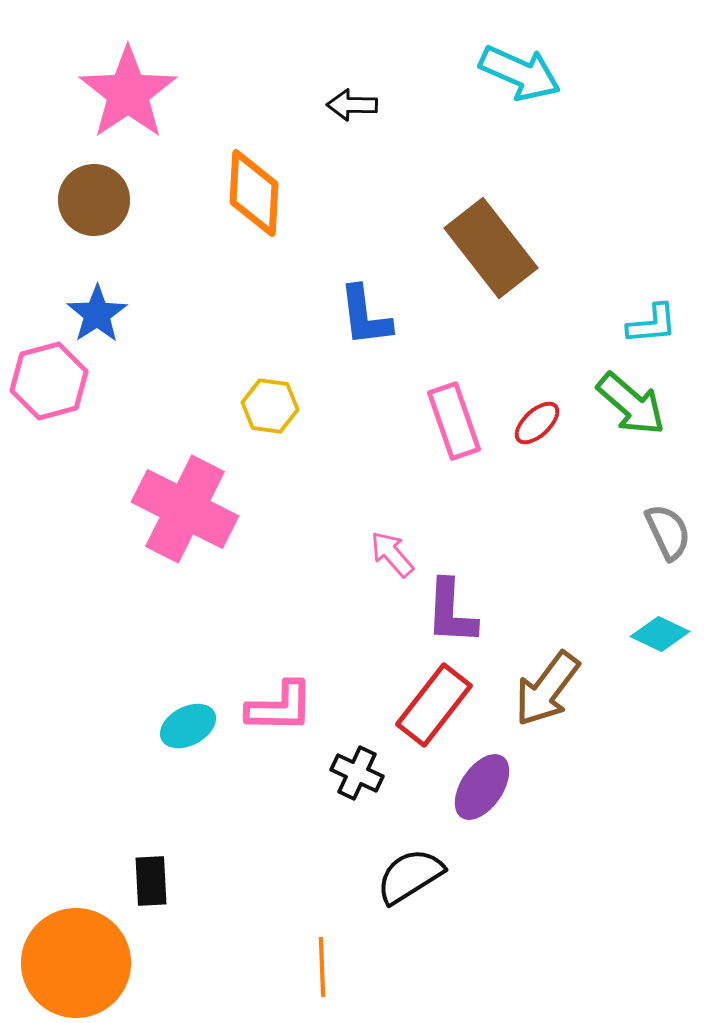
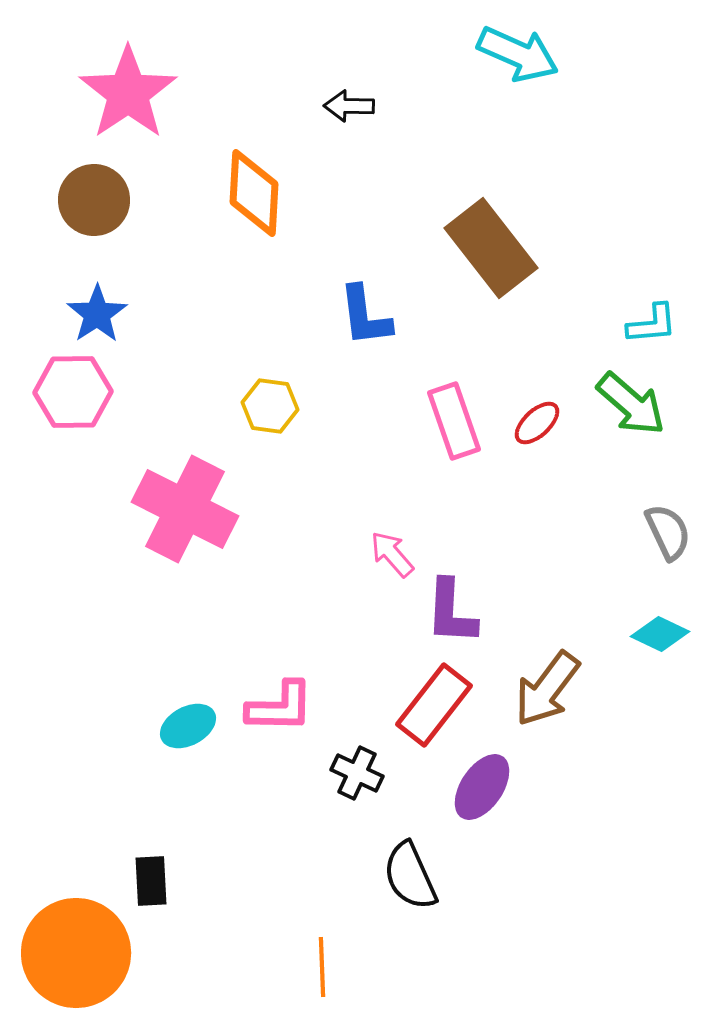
cyan arrow: moved 2 px left, 19 px up
black arrow: moved 3 px left, 1 px down
pink hexagon: moved 24 px right, 11 px down; rotated 14 degrees clockwise
black semicircle: rotated 82 degrees counterclockwise
orange circle: moved 10 px up
